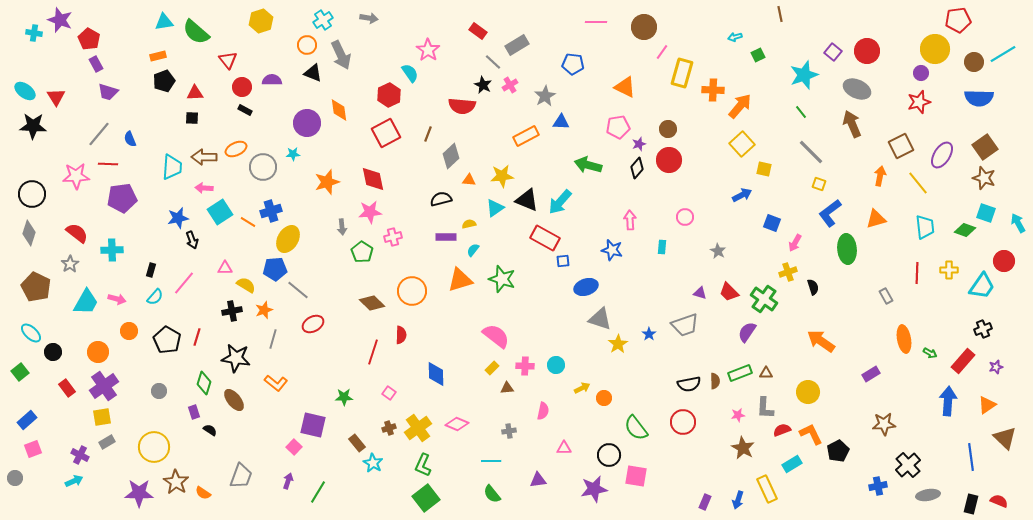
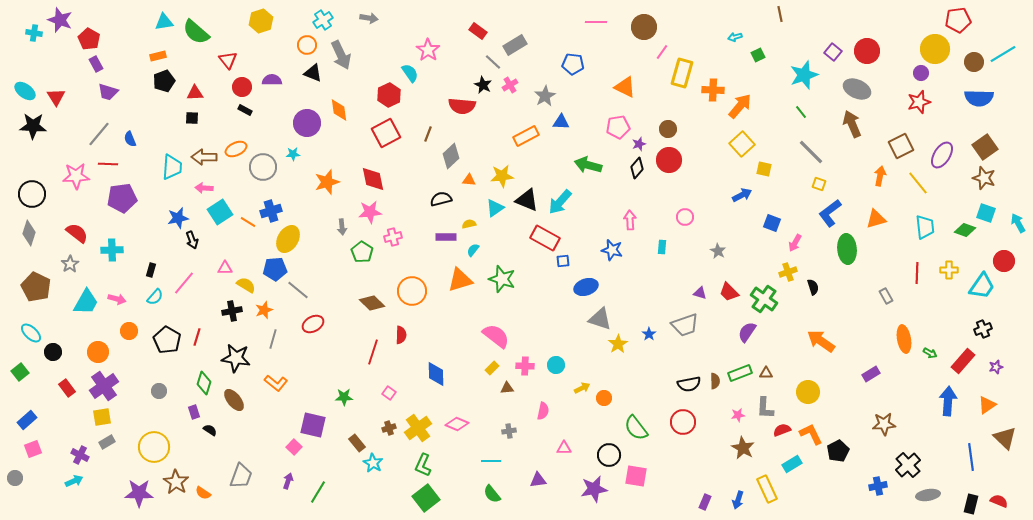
gray rectangle at (517, 45): moved 2 px left
